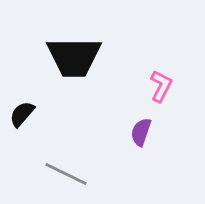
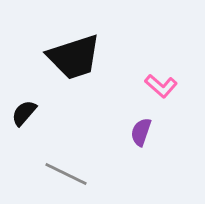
black trapezoid: rotated 18 degrees counterclockwise
pink L-shape: rotated 104 degrees clockwise
black semicircle: moved 2 px right, 1 px up
